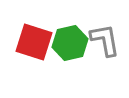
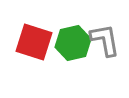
green hexagon: moved 3 px right
